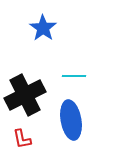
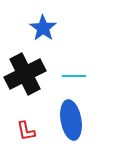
black cross: moved 21 px up
red L-shape: moved 4 px right, 8 px up
